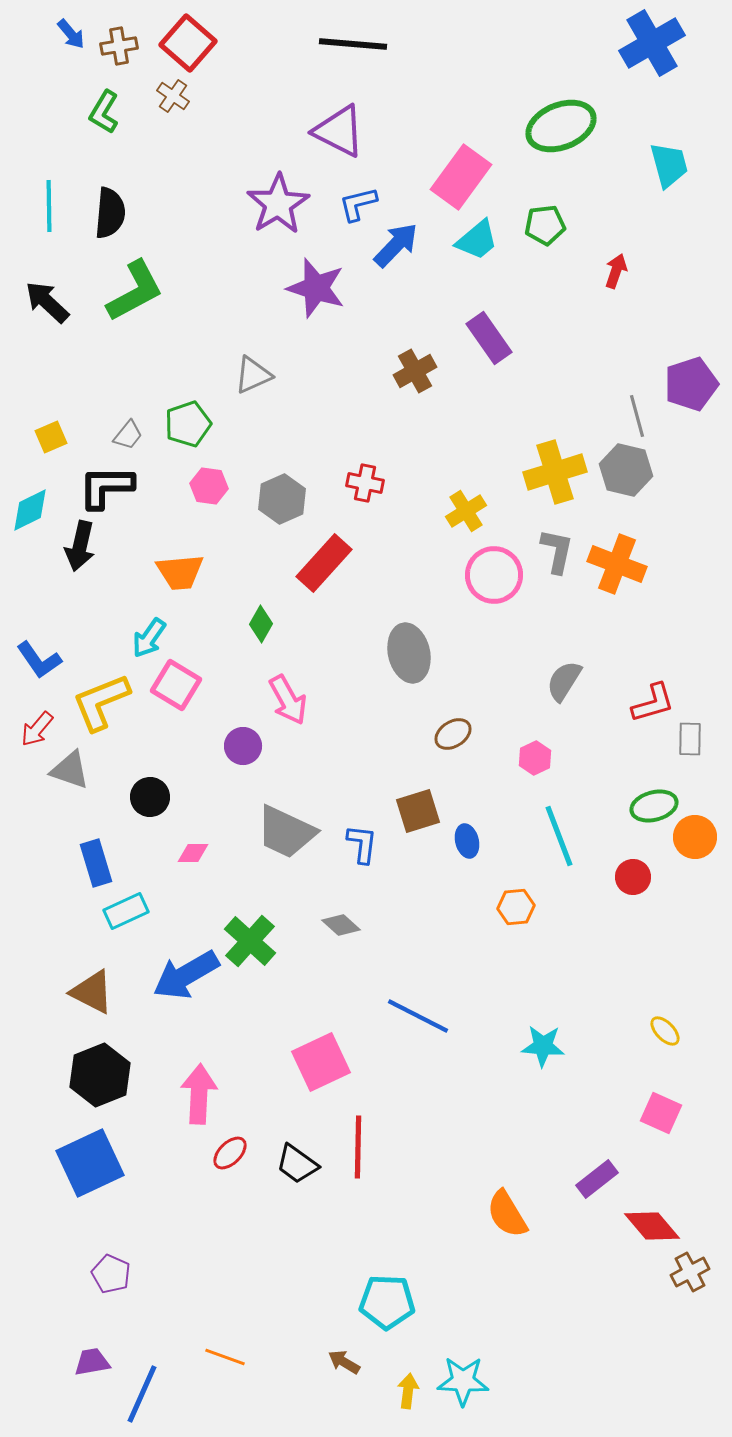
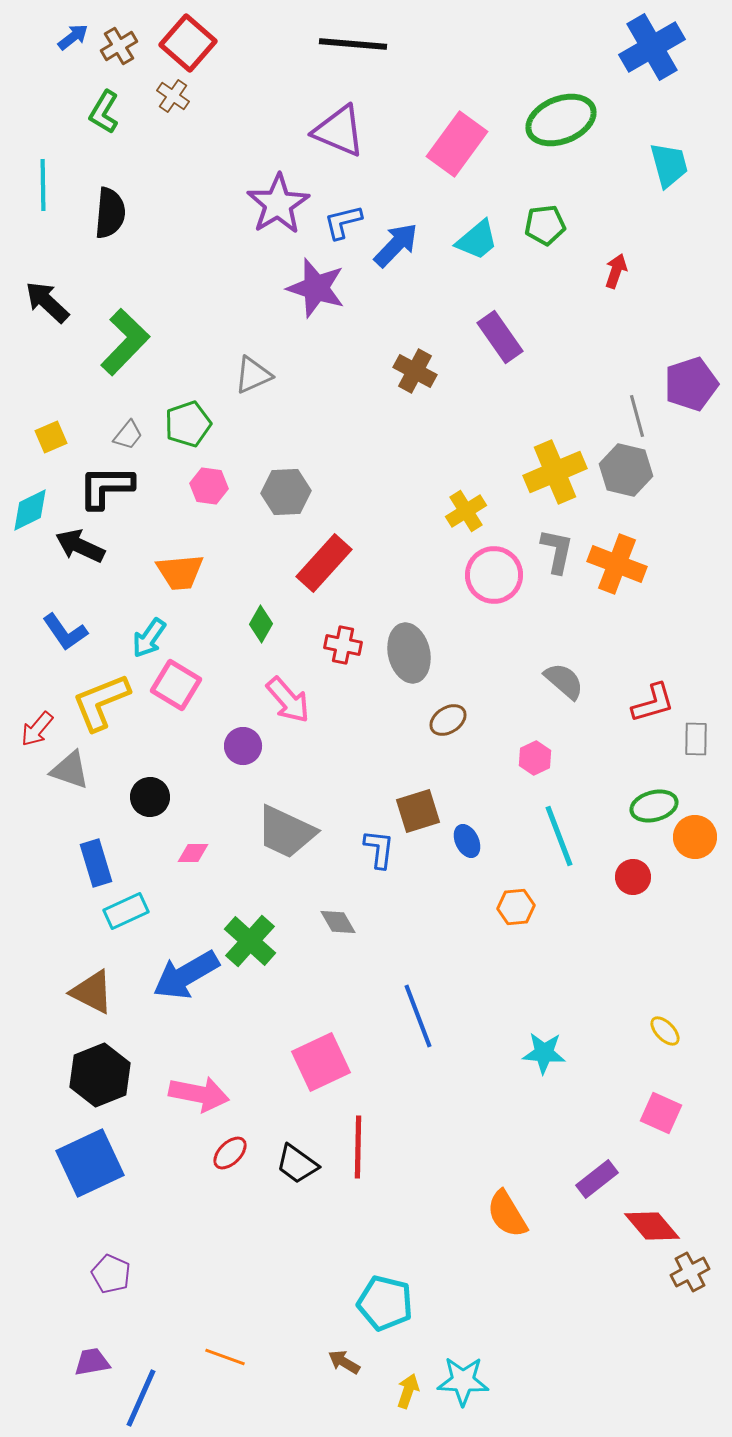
blue arrow at (71, 34): moved 2 px right, 3 px down; rotated 88 degrees counterclockwise
blue cross at (652, 43): moved 4 px down
brown cross at (119, 46): rotated 21 degrees counterclockwise
green ellipse at (561, 126): moved 6 px up
purple triangle at (339, 131): rotated 4 degrees counterclockwise
pink rectangle at (461, 177): moved 4 px left, 33 px up
blue L-shape at (358, 204): moved 15 px left, 18 px down
cyan line at (49, 206): moved 6 px left, 21 px up
green L-shape at (135, 291): moved 10 px left, 51 px down; rotated 18 degrees counterclockwise
purple rectangle at (489, 338): moved 11 px right, 1 px up
brown cross at (415, 371): rotated 33 degrees counterclockwise
yellow cross at (555, 472): rotated 6 degrees counterclockwise
red cross at (365, 483): moved 22 px left, 162 px down
gray hexagon at (282, 499): moved 4 px right, 7 px up; rotated 21 degrees clockwise
black arrow at (80, 546): rotated 102 degrees clockwise
blue L-shape at (39, 660): moved 26 px right, 28 px up
gray semicircle at (564, 681): rotated 99 degrees clockwise
pink arrow at (288, 700): rotated 12 degrees counterclockwise
brown ellipse at (453, 734): moved 5 px left, 14 px up
gray rectangle at (690, 739): moved 6 px right
blue ellipse at (467, 841): rotated 12 degrees counterclockwise
blue L-shape at (362, 844): moved 17 px right, 5 px down
gray diamond at (341, 925): moved 3 px left, 3 px up; rotated 18 degrees clockwise
blue line at (418, 1016): rotated 42 degrees clockwise
cyan star at (543, 1046): moved 1 px right, 7 px down
pink arrow at (199, 1094): rotated 98 degrees clockwise
cyan pentagon at (387, 1302): moved 2 px left, 1 px down; rotated 12 degrees clockwise
yellow arrow at (408, 1391): rotated 12 degrees clockwise
blue line at (142, 1394): moved 1 px left, 4 px down
